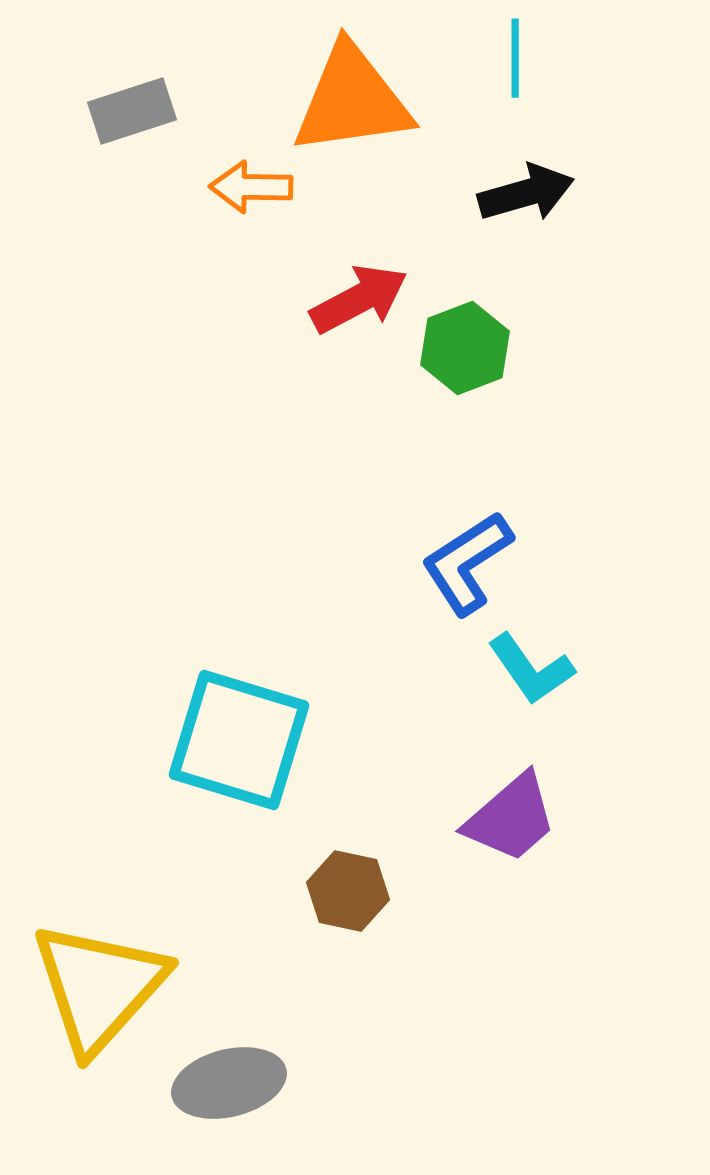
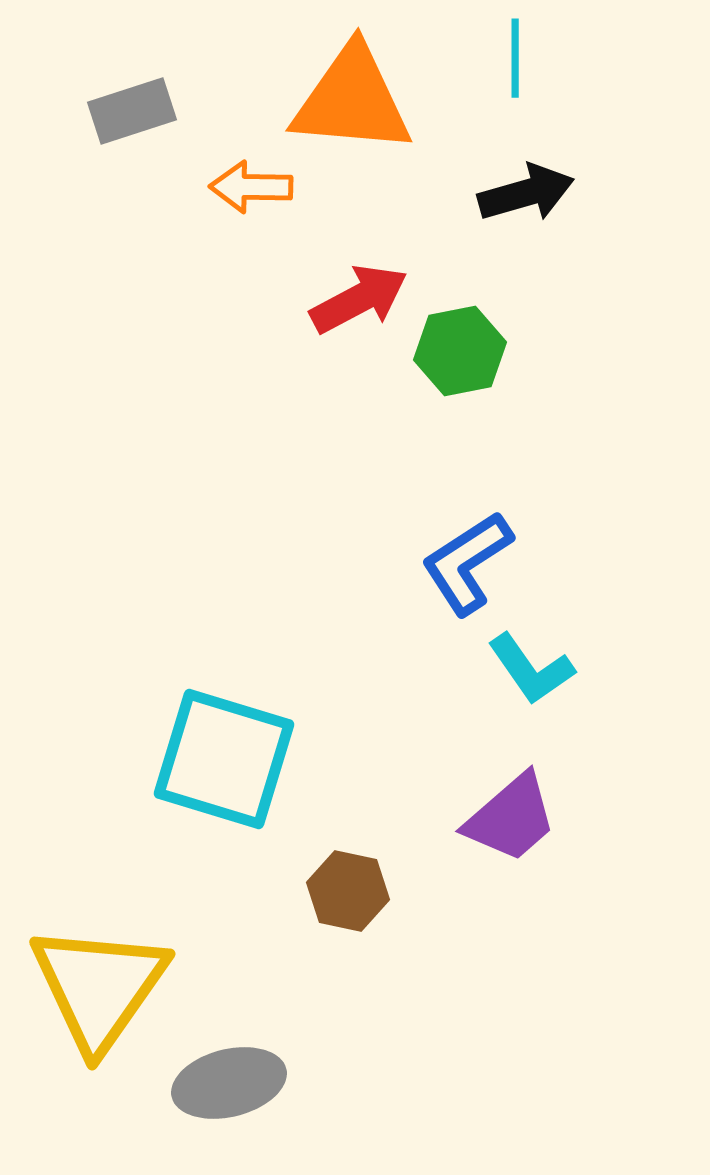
orange triangle: rotated 13 degrees clockwise
green hexagon: moved 5 px left, 3 px down; rotated 10 degrees clockwise
cyan square: moved 15 px left, 19 px down
yellow triangle: rotated 7 degrees counterclockwise
